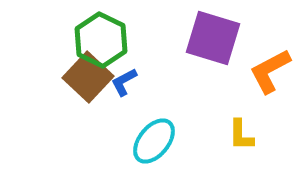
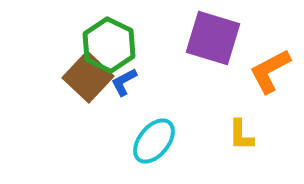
green hexagon: moved 8 px right, 5 px down
